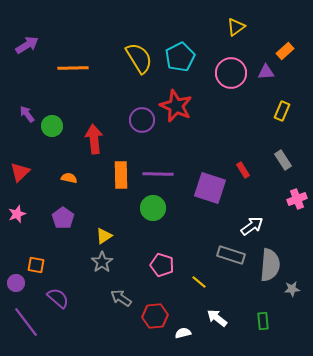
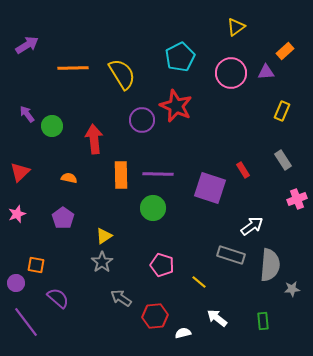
yellow semicircle at (139, 58): moved 17 px left, 16 px down
